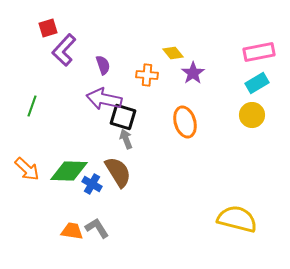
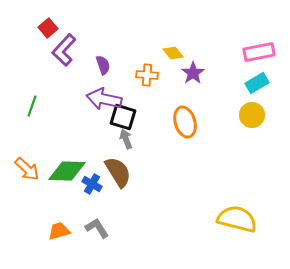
red square: rotated 24 degrees counterclockwise
green diamond: moved 2 px left
orange trapezoid: moved 13 px left; rotated 25 degrees counterclockwise
